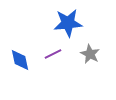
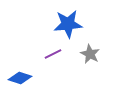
blue star: moved 1 px down
blue diamond: moved 18 px down; rotated 60 degrees counterclockwise
